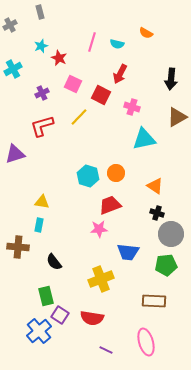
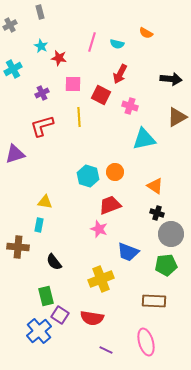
cyan star: rotated 24 degrees counterclockwise
red star: rotated 14 degrees counterclockwise
black arrow: rotated 90 degrees counterclockwise
pink square: rotated 24 degrees counterclockwise
pink cross: moved 2 px left, 1 px up
yellow line: rotated 48 degrees counterclockwise
orange circle: moved 1 px left, 1 px up
yellow triangle: moved 3 px right
pink star: rotated 24 degrees clockwise
blue trapezoid: rotated 15 degrees clockwise
